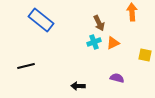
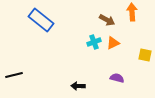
brown arrow: moved 8 px right, 3 px up; rotated 35 degrees counterclockwise
black line: moved 12 px left, 9 px down
